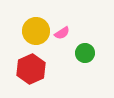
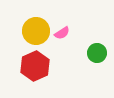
green circle: moved 12 px right
red hexagon: moved 4 px right, 3 px up
